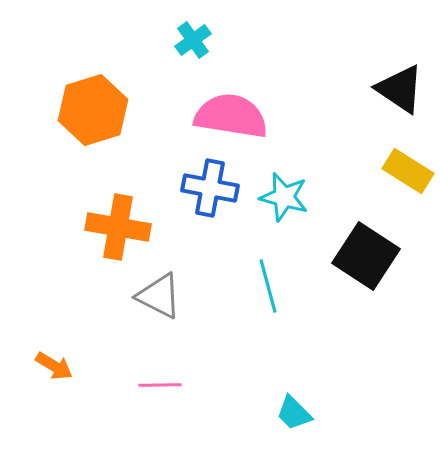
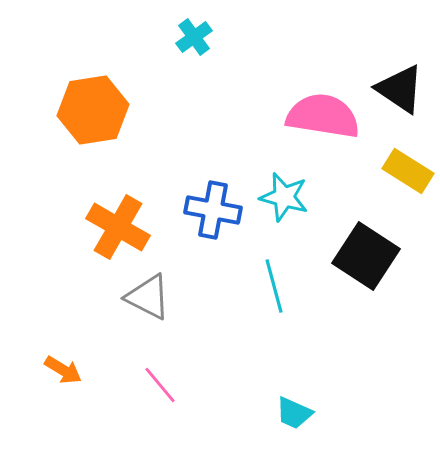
cyan cross: moved 1 px right, 3 px up
orange hexagon: rotated 8 degrees clockwise
pink semicircle: moved 92 px right
blue cross: moved 3 px right, 22 px down
orange cross: rotated 20 degrees clockwise
cyan line: moved 6 px right
gray triangle: moved 11 px left, 1 px down
orange arrow: moved 9 px right, 4 px down
pink line: rotated 51 degrees clockwise
cyan trapezoid: rotated 21 degrees counterclockwise
